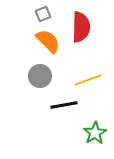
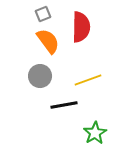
orange semicircle: rotated 8 degrees clockwise
